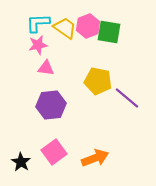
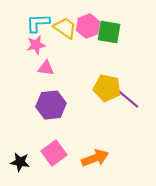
pink star: moved 2 px left
yellow pentagon: moved 9 px right, 7 px down
pink square: moved 1 px down
black star: moved 1 px left; rotated 24 degrees counterclockwise
